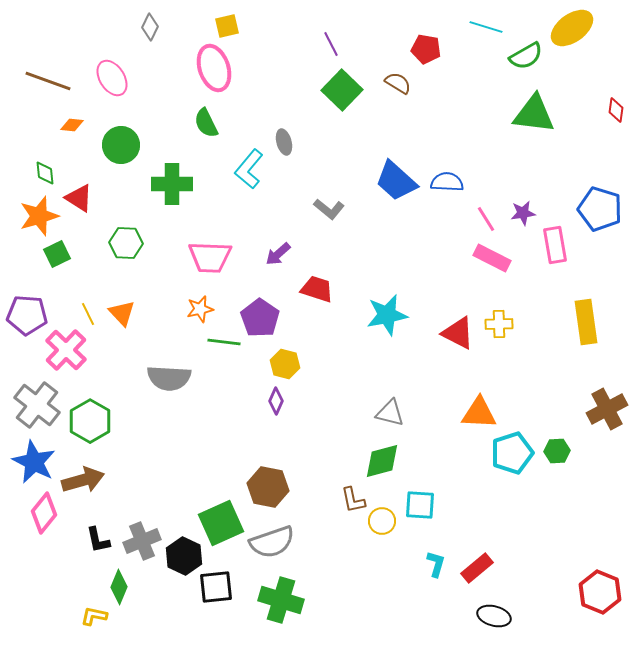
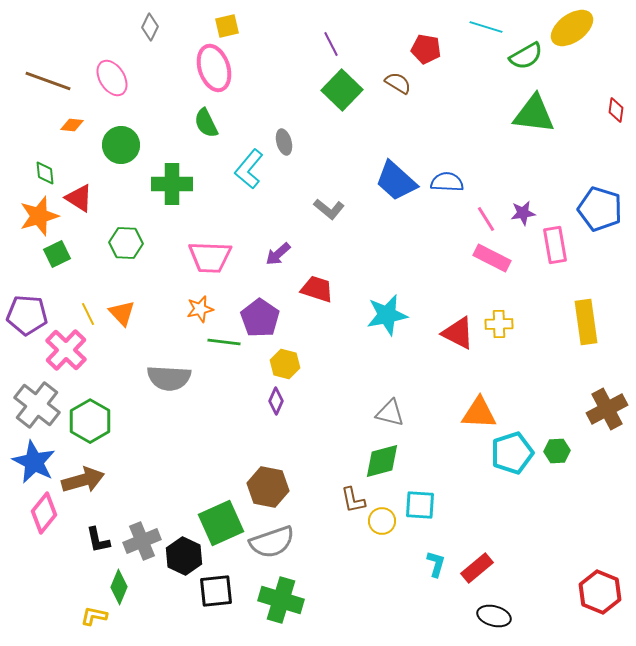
black square at (216, 587): moved 4 px down
